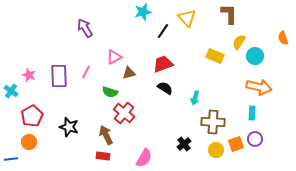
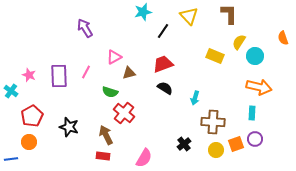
yellow triangle: moved 2 px right, 2 px up
